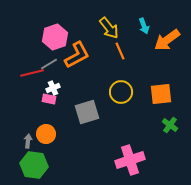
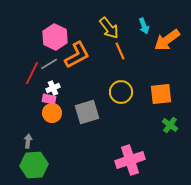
pink hexagon: rotated 15 degrees counterclockwise
red line: rotated 50 degrees counterclockwise
orange circle: moved 6 px right, 21 px up
green hexagon: rotated 12 degrees counterclockwise
